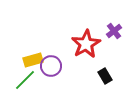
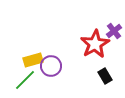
red star: moved 9 px right
